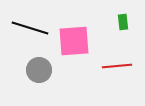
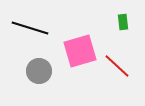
pink square: moved 6 px right, 10 px down; rotated 12 degrees counterclockwise
red line: rotated 48 degrees clockwise
gray circle: moved 1 px down
